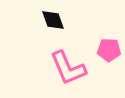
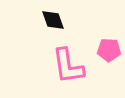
pink L-shape: moved 2 px up; rotated 15 degrees clockwise
